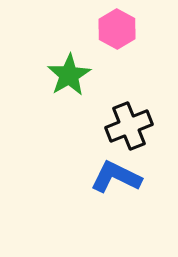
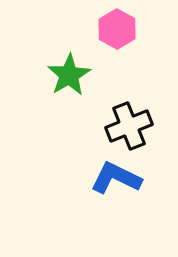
blue L-shape: moved 1 px down
